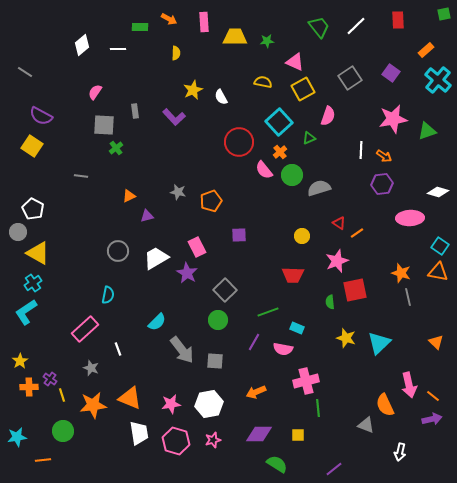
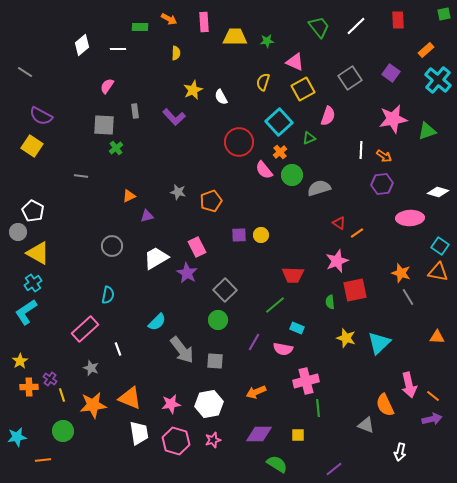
yellow semicircle at (263, 82): rotated 84 degrees counterclockwise
pink semicircle at (95, 92): moved 12 px right, 6 px up
white pentagon at (33, 209): moved 2 px down
yellow circle at (302, 236): moved 41 px left, 1 px up
gray circle at (118, 251): moved 6 px left, 5 px up
gray line at (408, 297): rotated 18 degrees counterclockwise
green line at (268, 312): moved 7 px right, 7 px up; rotated 20 degrees counterclockwise
orange triangle at (436, 342): moved 1 px right, 5 px up; rotated 42 degrees counterclockwise
